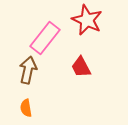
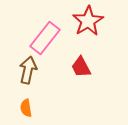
red star: moved 1 px right, 1 px down; rotated 16 degrees clockwise
